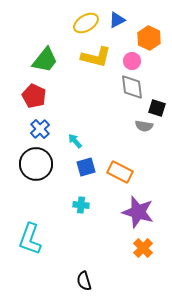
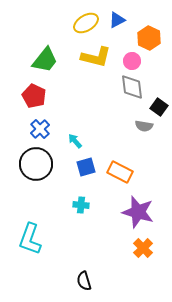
black square: moved 2 px right, 1 px up; rotated 18 degrees clockwise
